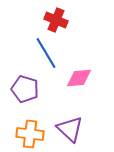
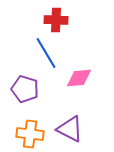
red cross: rotated 20 degrees counterclockwise
purple triangle: rotated 16 degrees counterclockwise
